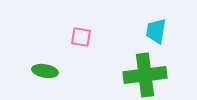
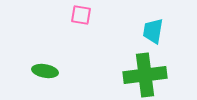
cyan trapezoid: moved 3 px left
pink square: moved 22 px up
